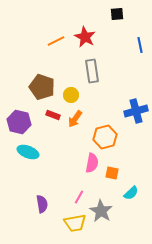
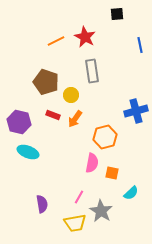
brown pentagon: moved 4 px right, 5 px up
